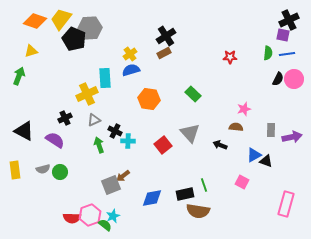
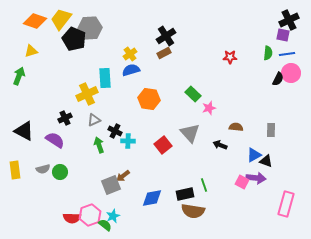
pink circle at (294, 79): moved 3 px left, 6 px up
pink star at (244, 109): moved 35 px left, 1 px up
purple arrow at (292, 137): moved 36 px left, 41 px down; rotated 18 degrees clockwise
brown semicircle at (198, 211): moved 5 px left
